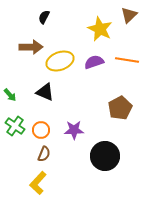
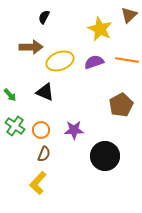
brown pentagon: moved 1 px right, 3 px up
